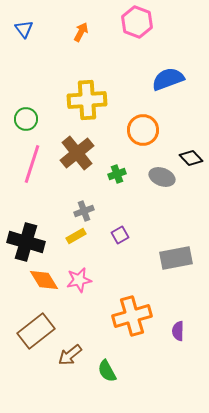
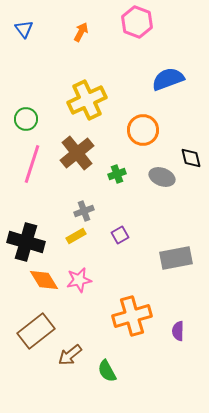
yellow cross: rotated 21 degrees counterclockwise
black diamond: rotated 30 degrees clockwise
